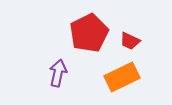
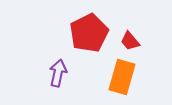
red trapezoid: rotated 25 degrees clockwise
orange rectangle: rotated 48 degrees counterclockwise
